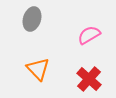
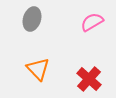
pink semicircle: moved 3 px right, 13 px up
